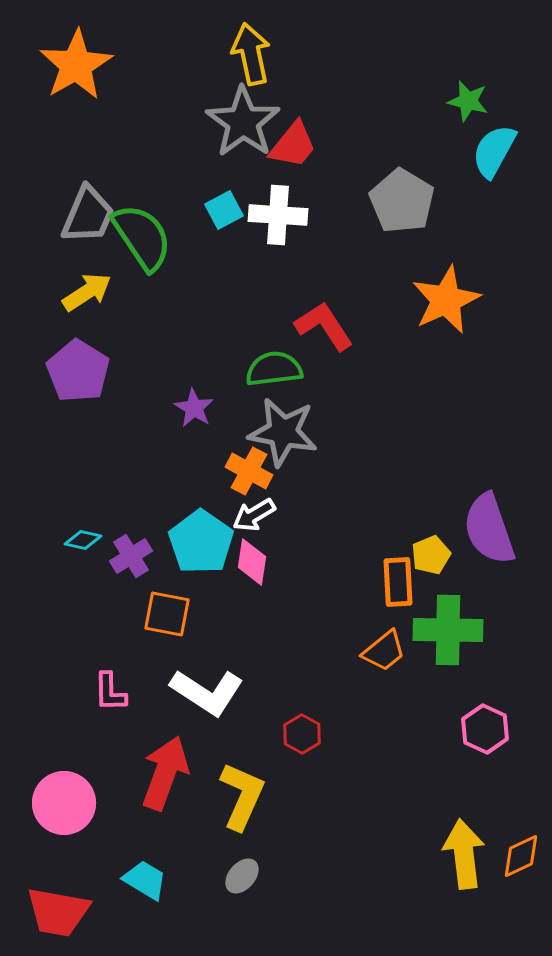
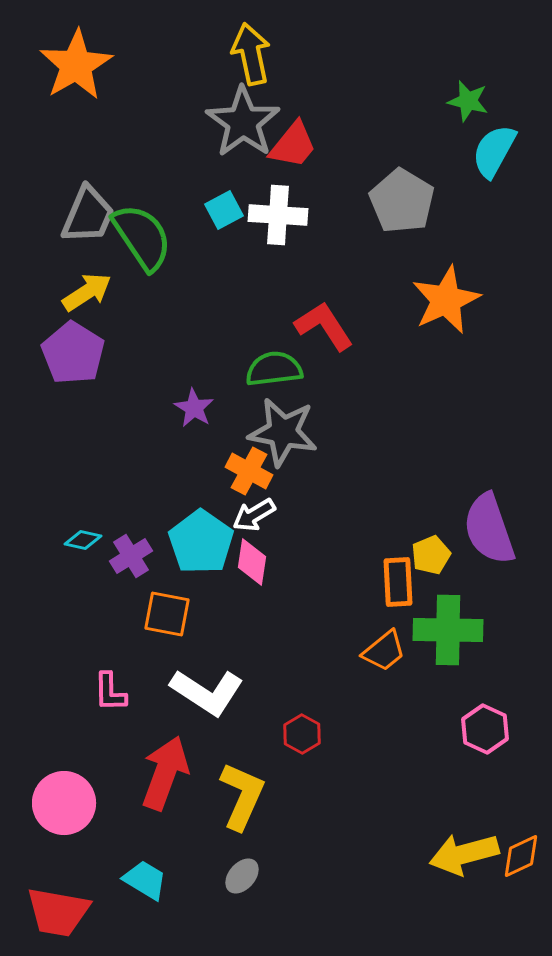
purple pentagon at (78, 371): moved 5 px left, 18 px up
yellow arrow at (464, 854): rotated 98 degrees counterclockwise
